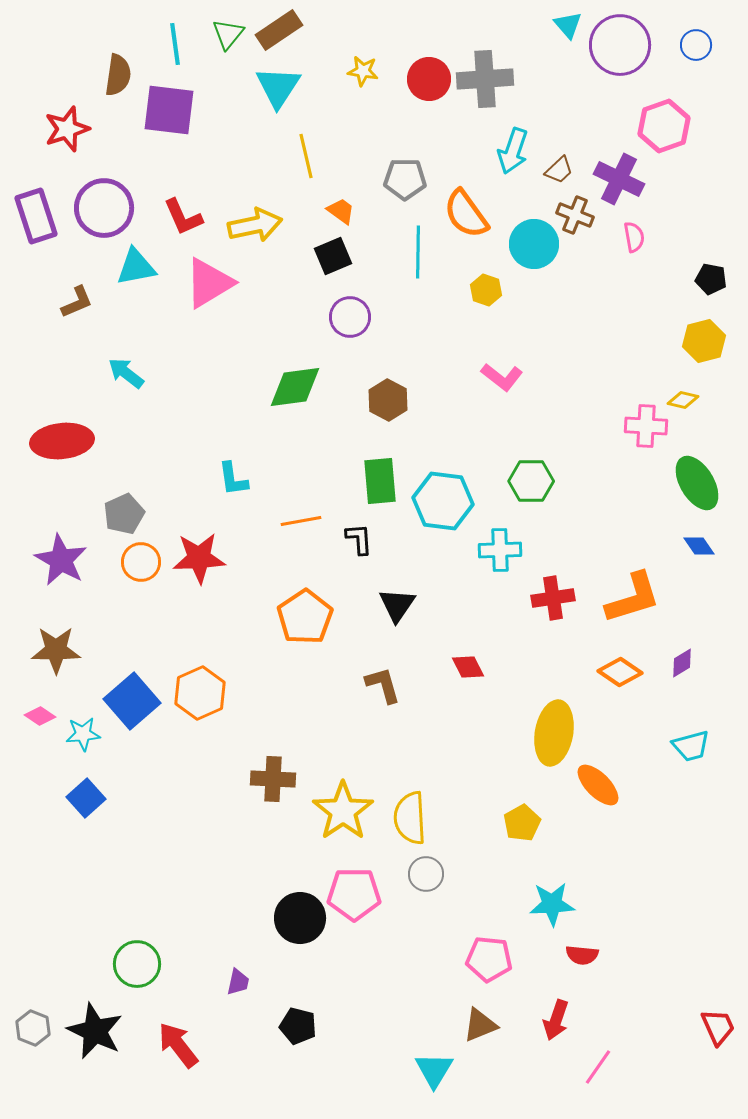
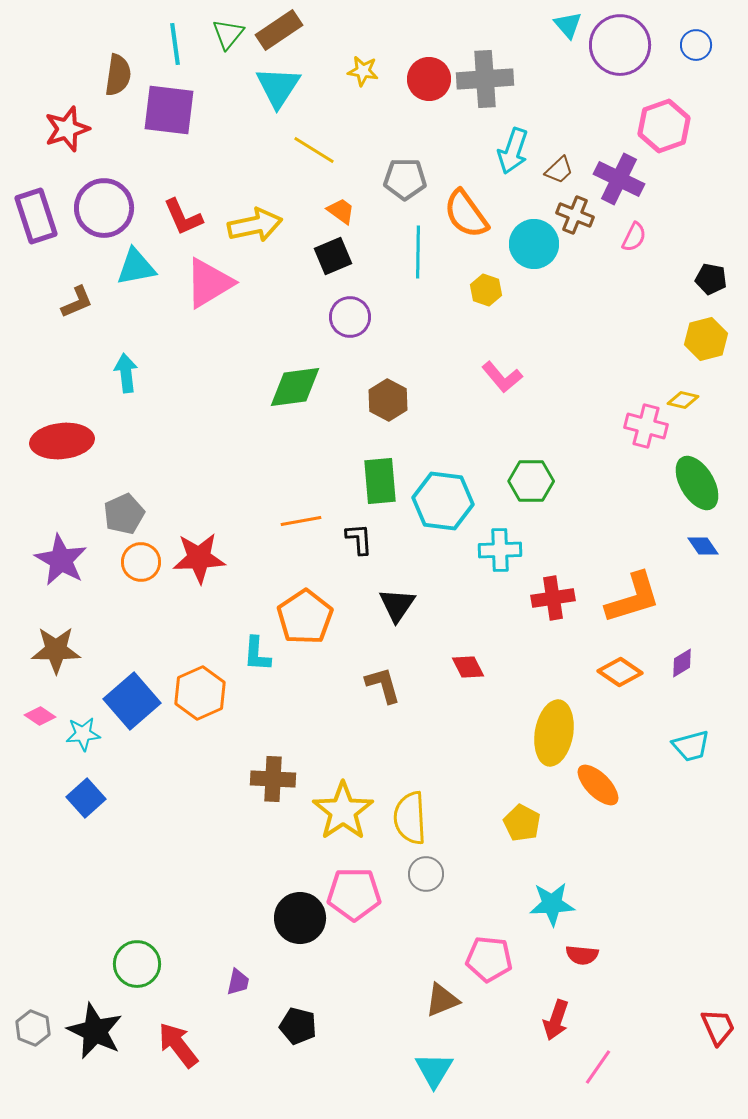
yellow line at (306, 156): moved 8 px right, 6 px up; rotated 45 degrees counterclockwise
pink semicircle at (634, 237): rotated 36 degrees clockwise
yellow hexagon at (704, 341): moved 2 px right, 2 px up
cyan arrow at (126, 373): rotated 45 degrees clockwise
pink L-shape at (502, 377): rotated 12 degrees clockwise
pink cross at (646, 426): rotated 12 degrees clockwise
cyan L-shape at (233, 479): moved 24 px right, 175 px down; rotated 12 degrees clockwise
blue diamond at (699, 546): moved 4 px right
yellow pentagon at (522, 823): rotated 15 degrees counterclockwise
brown triangle at (480, 1025): moved 38 px left, 25 px up
